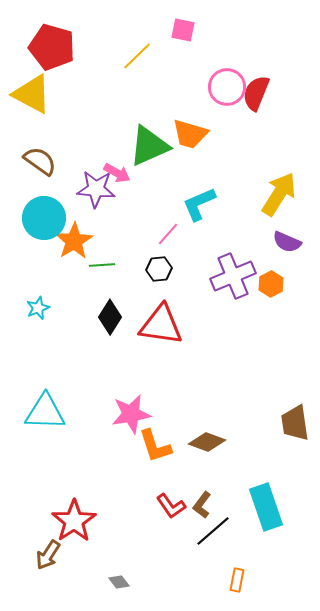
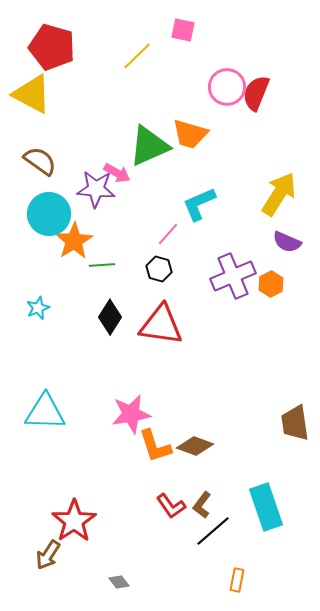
cyan circle: moved 5 px right, 4 px up
black hexagon: rotated 20 degrees clockwise
brown diamond: moved 12 px left, 4 px down
